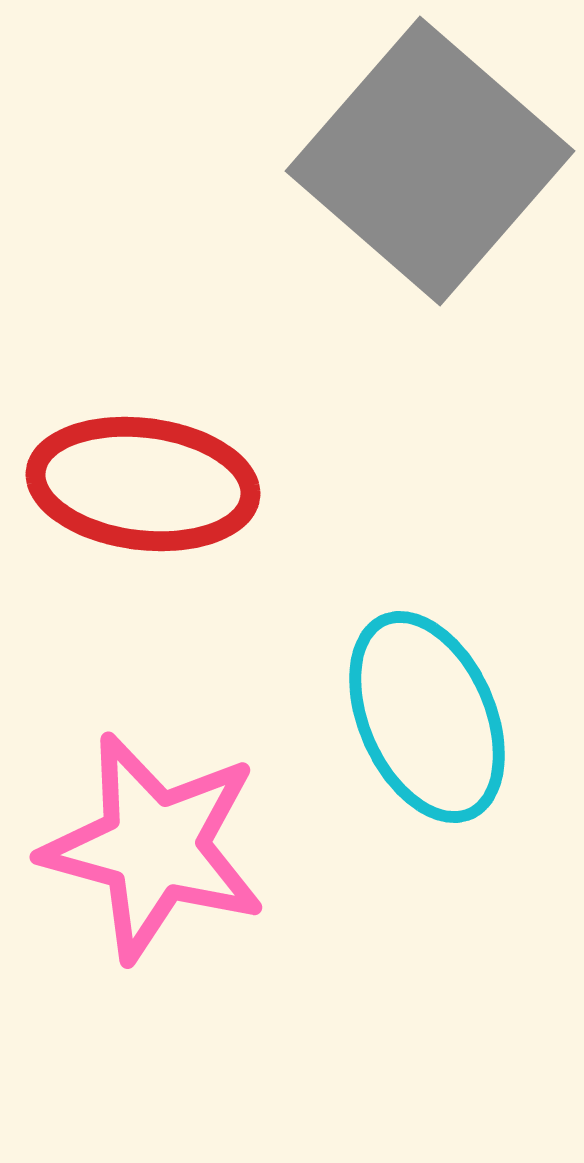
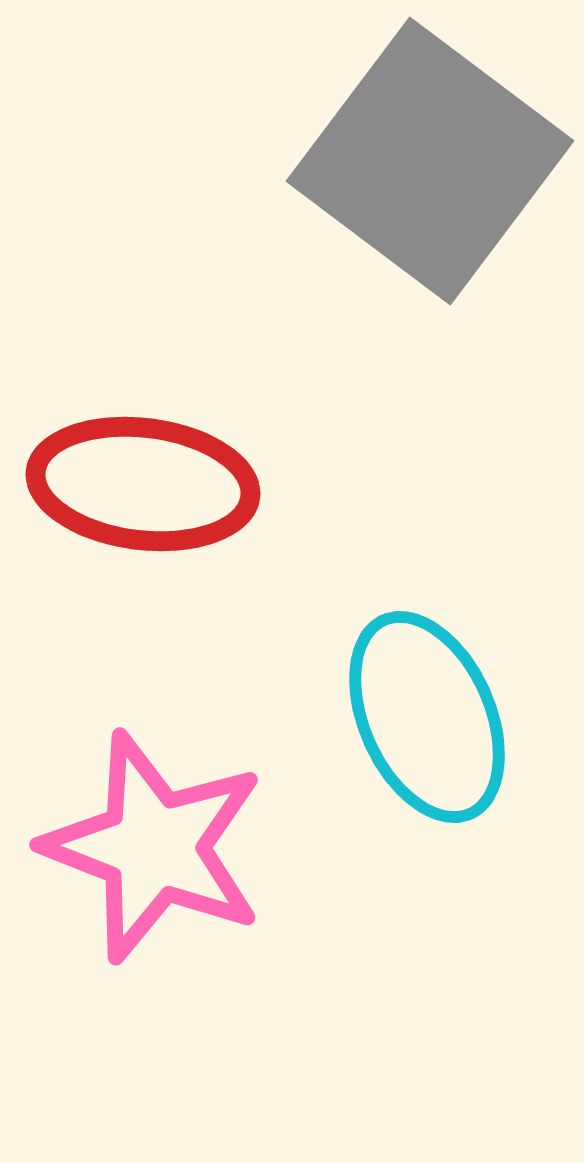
gray square: rotated 4 degrees counterclockwise
pink star: rotated 6 degrees clockwise
